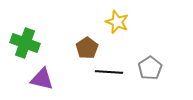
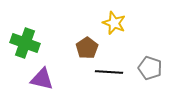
yellow star: moved 3 px left, 1 px down
gray pentagon: rotated 20 degrees counterclockwise
